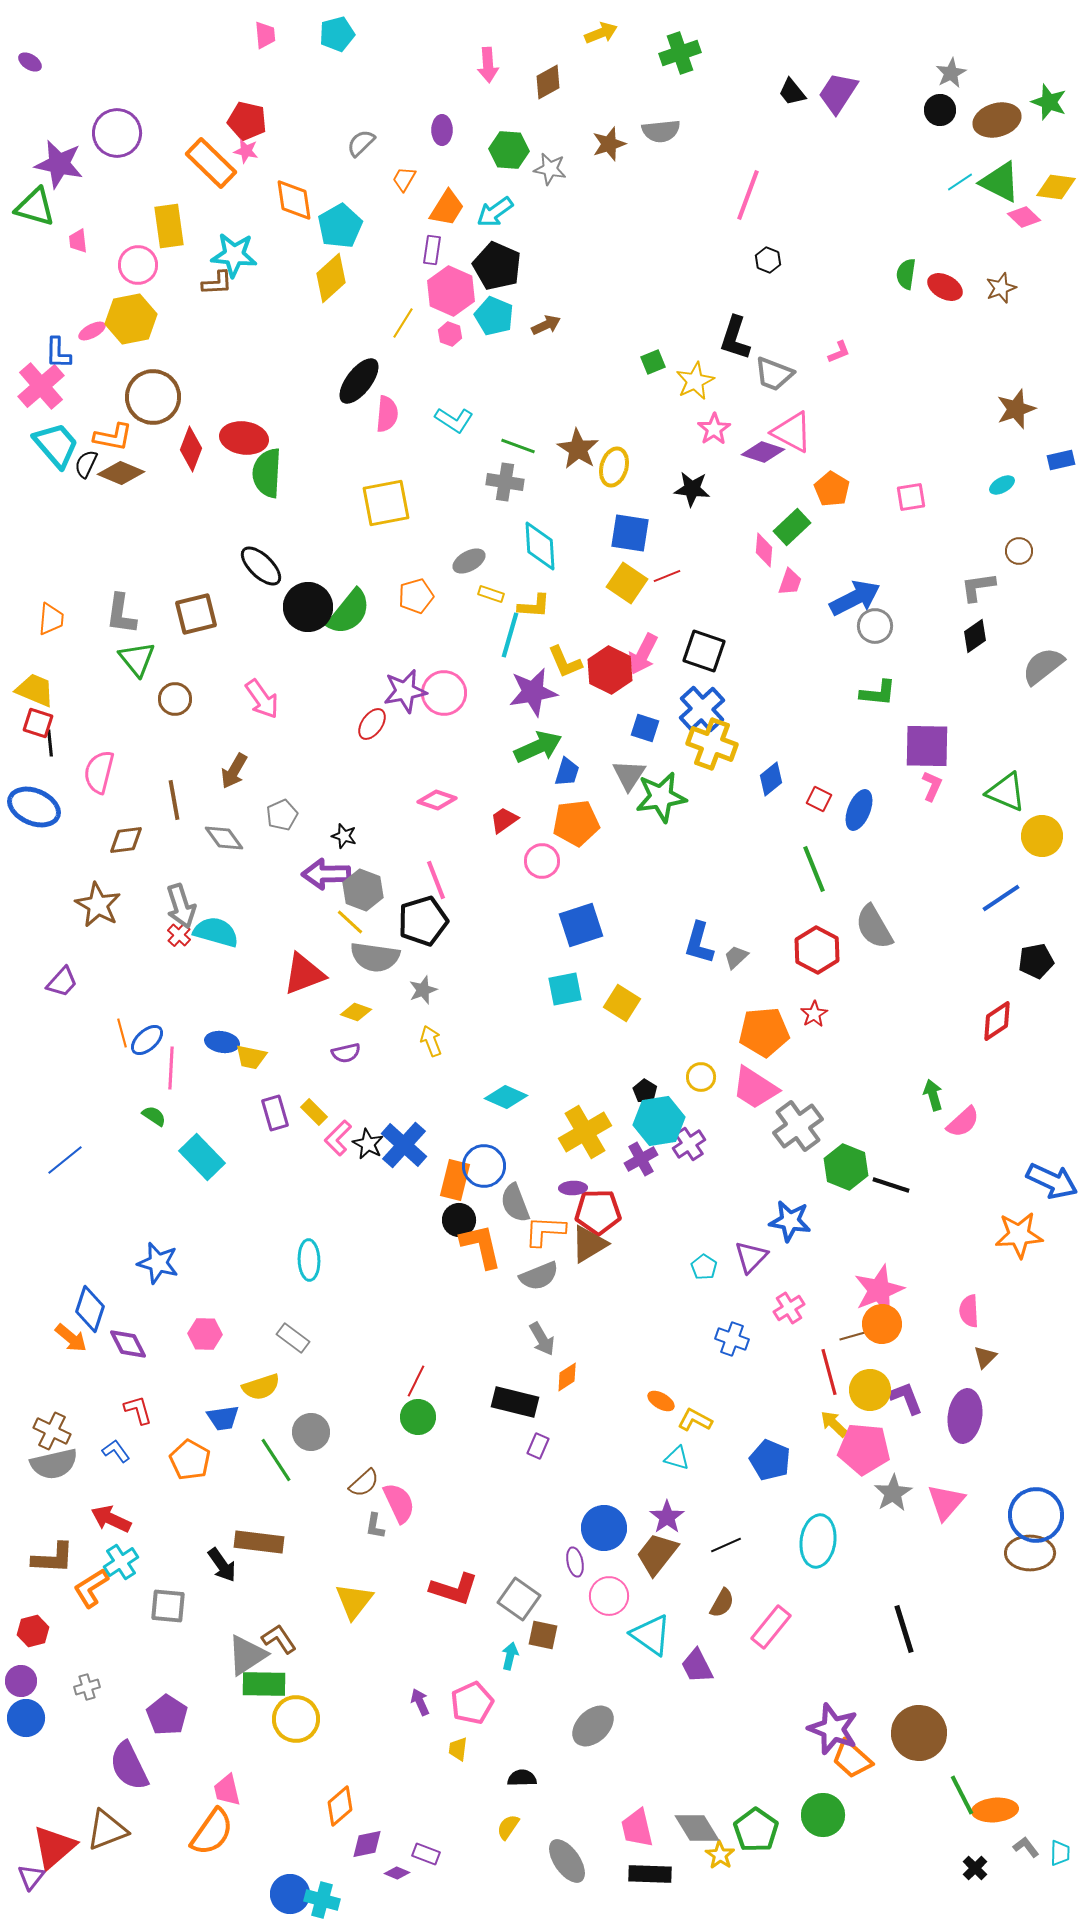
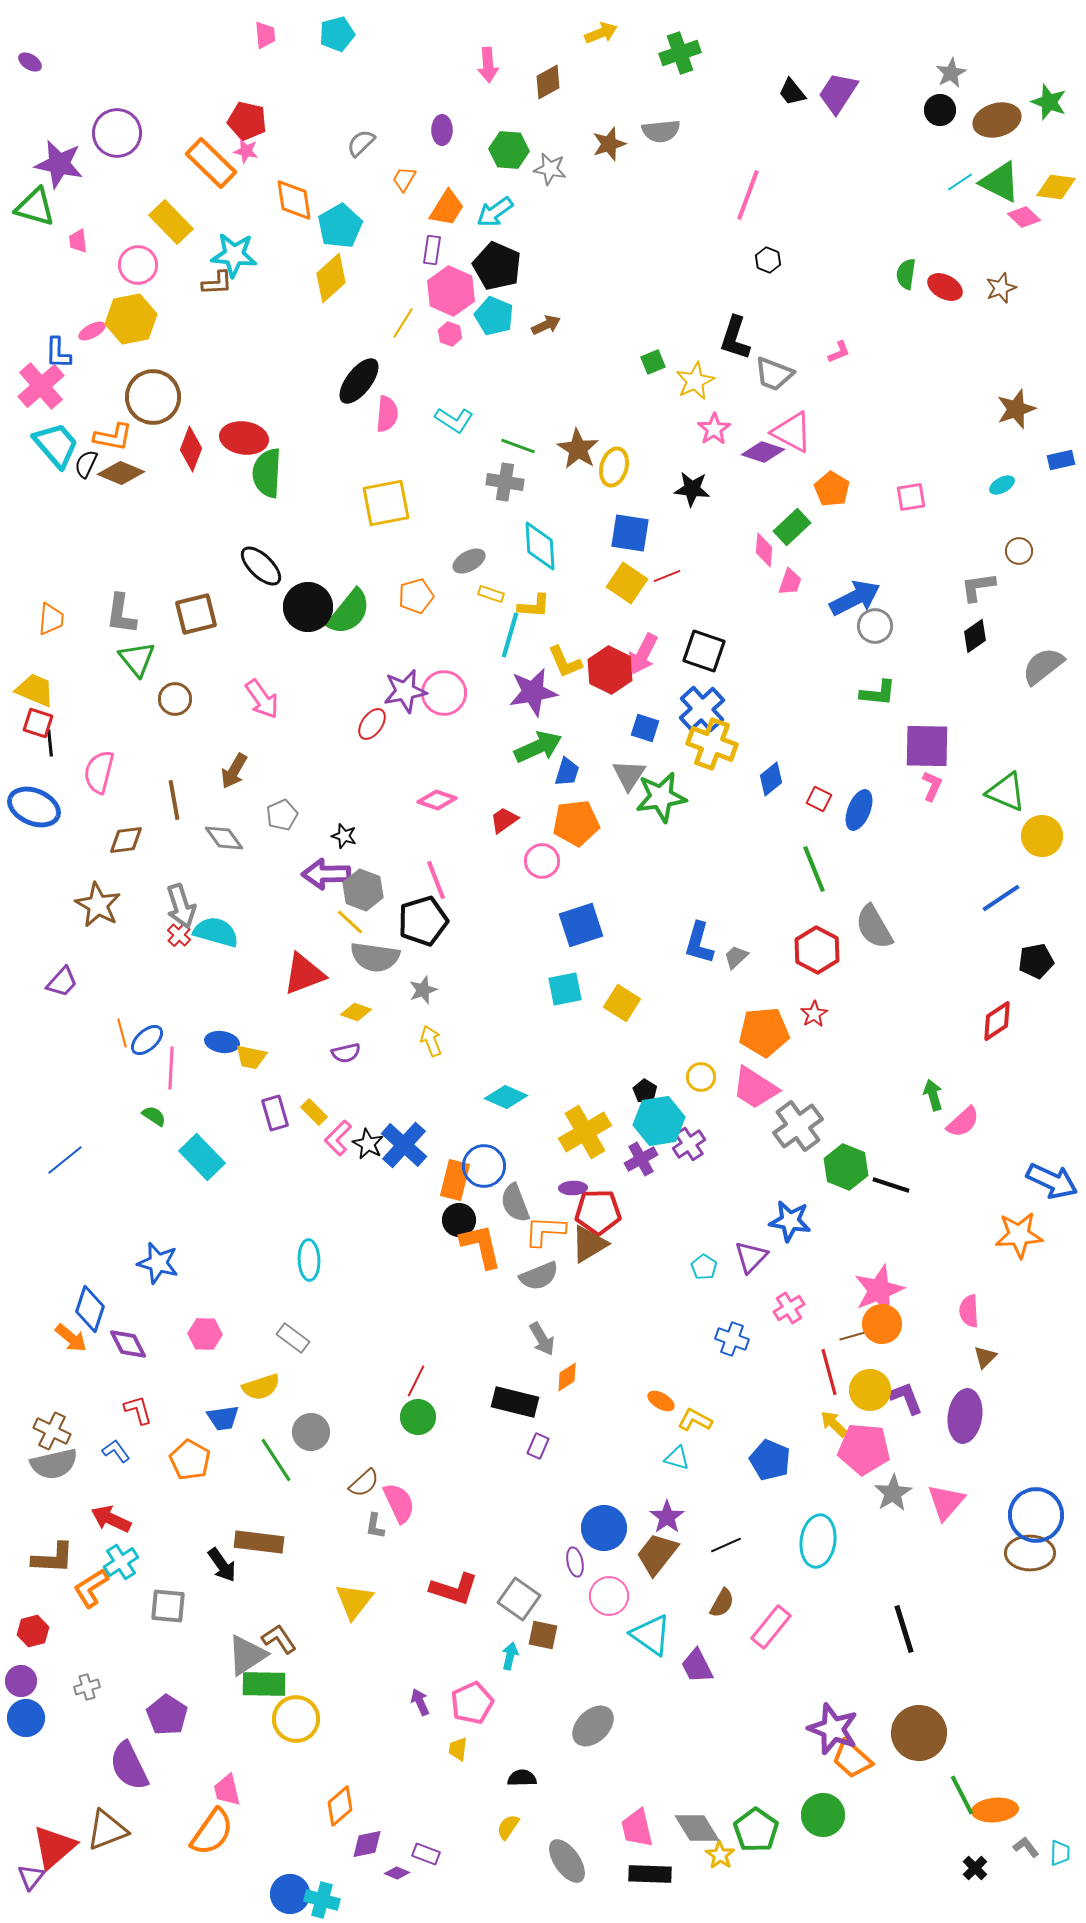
yellow rectangle at (169, 226): moved 2 px right, 4 px up; rotated 36 degrees counterclockwise
